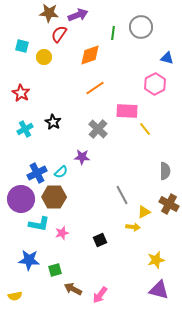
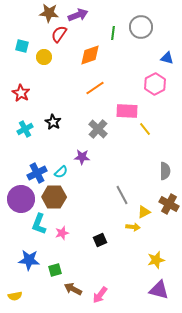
cyan L-shape: rotated 100 degrees clockwise
